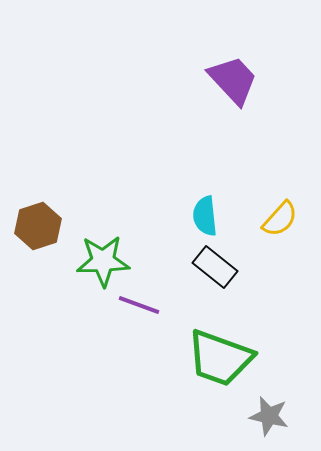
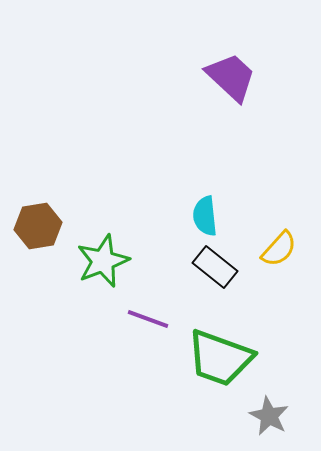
purple trapezoid: moved 2 px left, 3 px up; rotated 4 degrees counterclockwise
yellow semicircle: moved 1 px left, 30 px down
brown hexagon: rotated 9 degrees clockwise
green star: rotated 20 degrees counterclockwise
purple line: moved 9 px right, 14 px down
gray star: rotated 15 degrees clockwise
